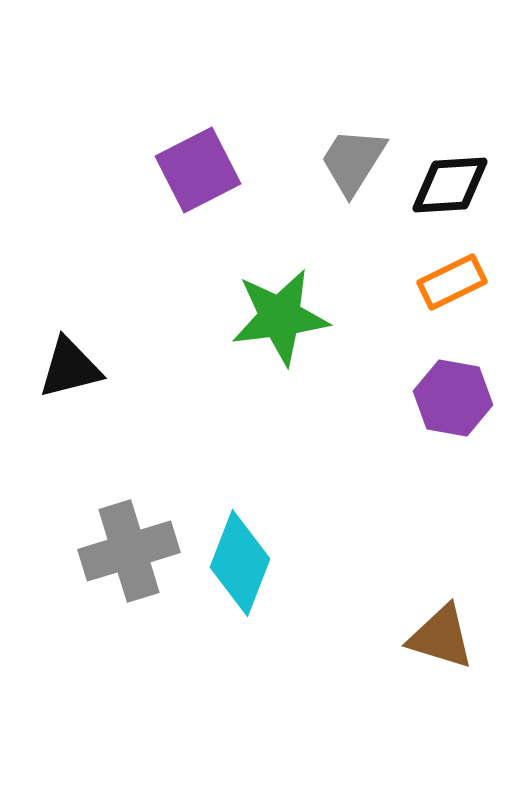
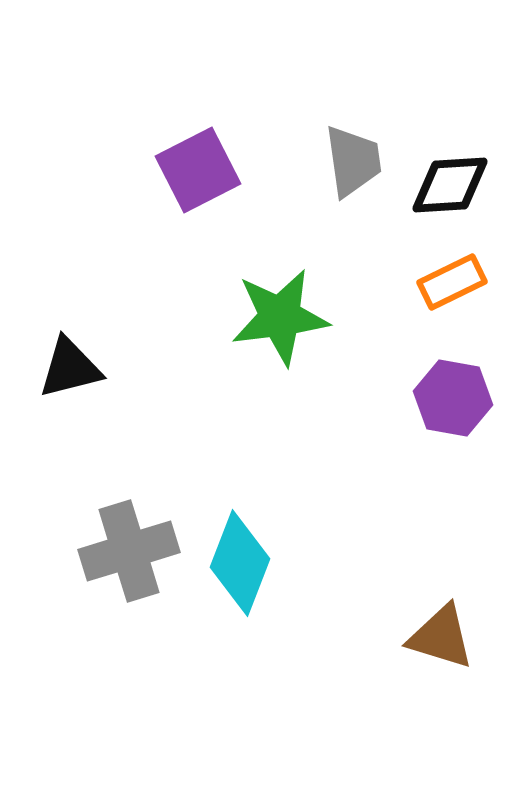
gray trapezoid: rotated 140 degrees clockwise
